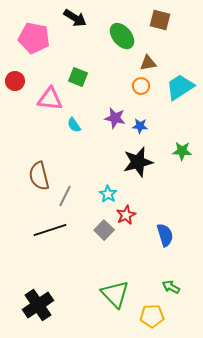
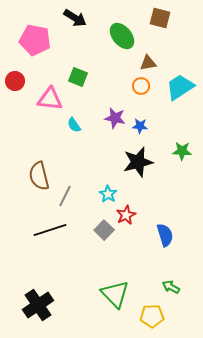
brown square: moved 2 px up
pink pentagon: moved 1 px right, 2 px down
